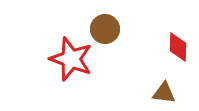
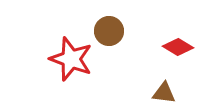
brown circle: moved 4 px right, 2 px down
red diamond: rotated 60 degrees counterclockwise
